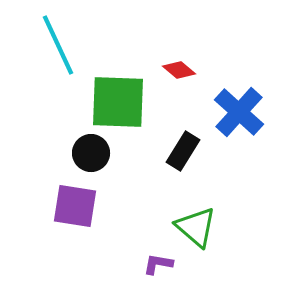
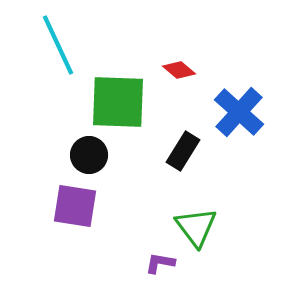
black circle: moved 2 px left, 2 px down
green triangle: rotated 12 degrees clockwise
purple L-shape: moved 2 px right, 1 px up
